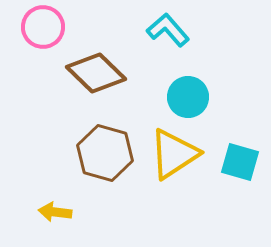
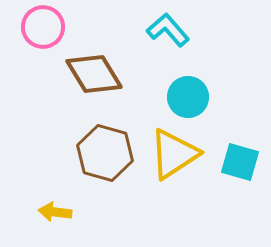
brown diamond: moved 2 px left, 1 px down; rotated 14 degrees clockwise
